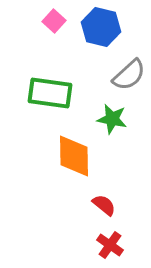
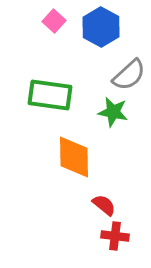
blue hexagon: rotated 15 degrees clockwise
green rectangle: moved 2 px down
green star: moved 1 px right, 7 px up
orange diamond: moved 1 px down
red cross: moved 5 px right, 9 px up; rotated 28 degrees counterclockwise
